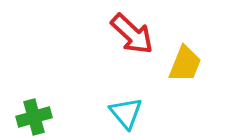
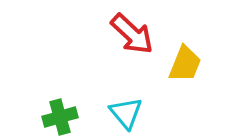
green cross: moved 26 px right
